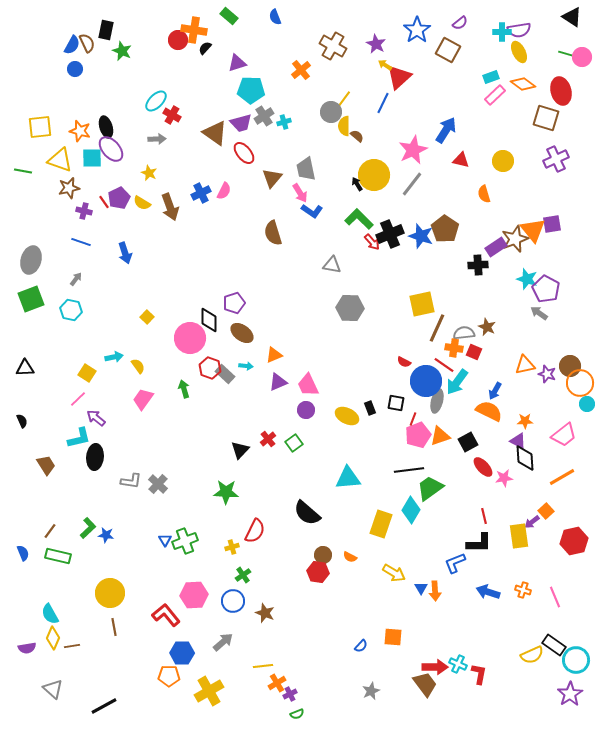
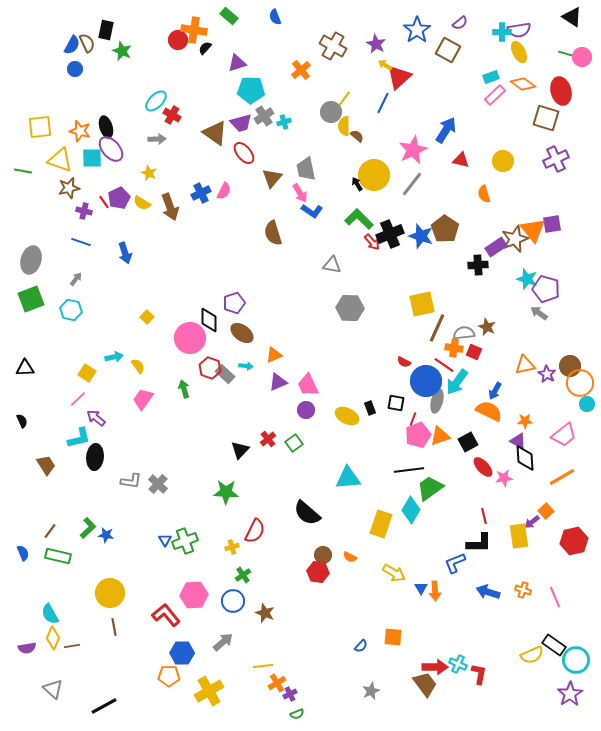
purple pentagon at (546, 289): rotated 12 degrees counterclockwise
purple star at (547, 374): rotated 12 degrees clockwise
